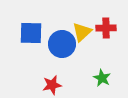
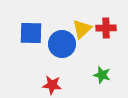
yellow triangle: moved 3 px up
green star: moved 3 px up; rotated 12 degrees counterclockwise
red star: rotated 18 degrees clockwise
